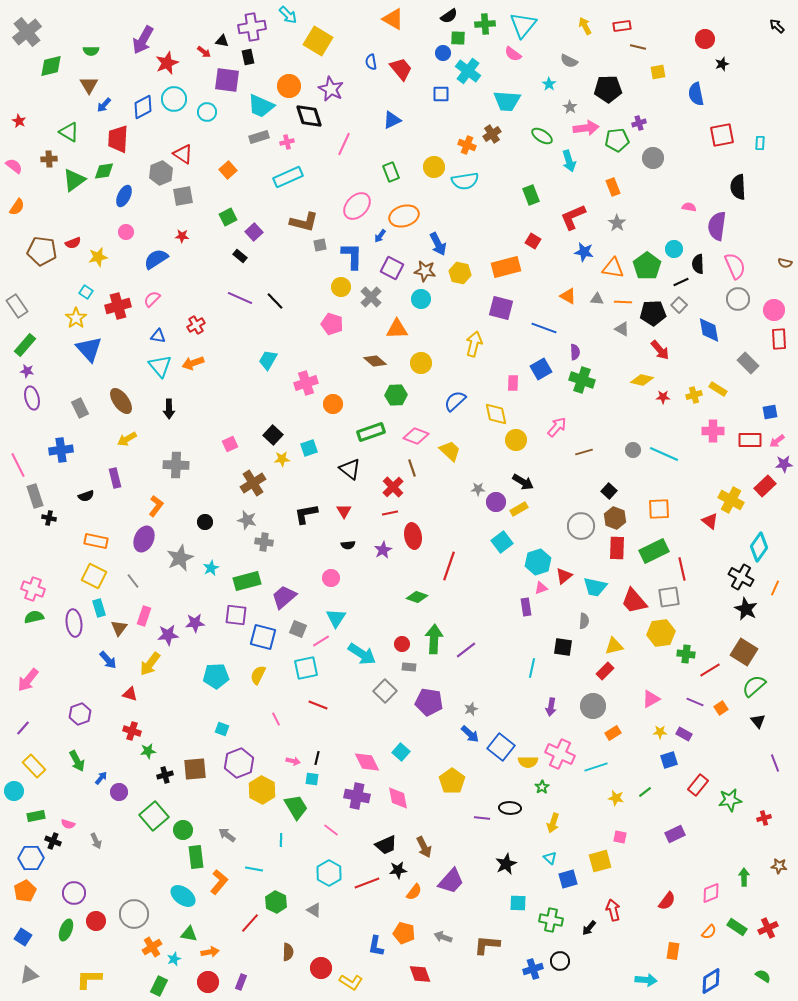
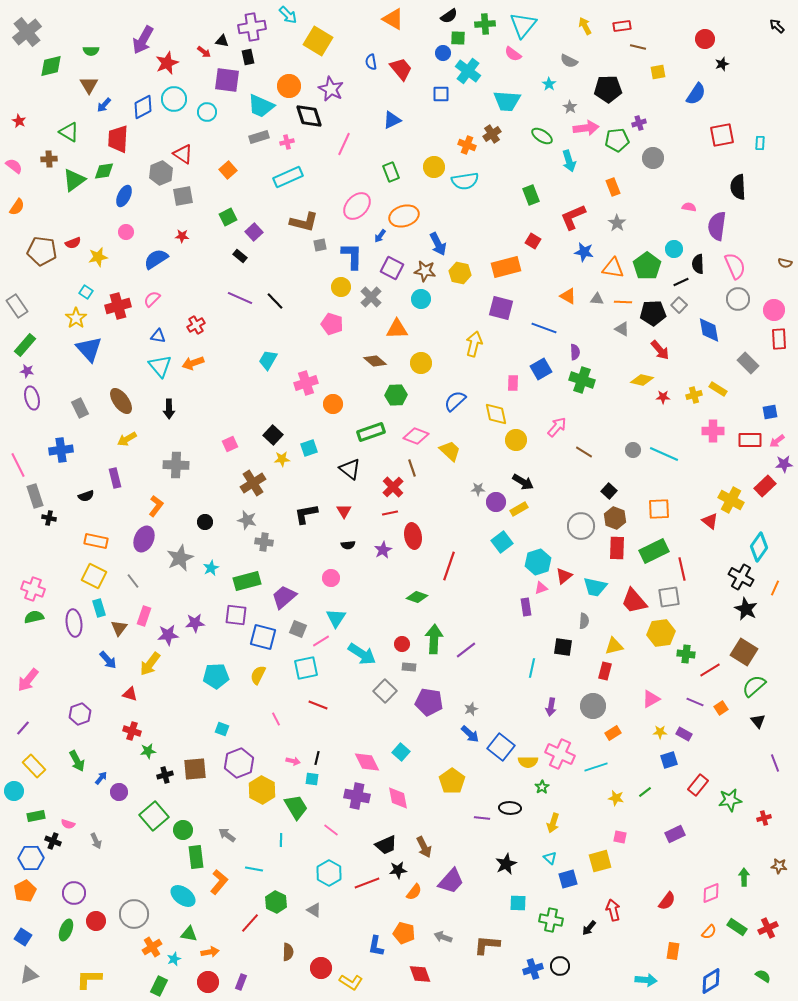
blue semicircle at (696, 94): rotated 135 degrees counterclockwise
brown line at (584, 452): rotated 48 degrees clockwise
red rectangle at (605, 671): rotated 30 degrees counterclockwise
black circle at (560, 961): moved 5 px down
